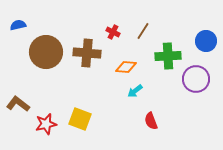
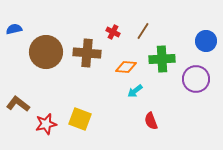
blue semicircle: moved 4 px left, 4 px down
green cross: moved 6 px left, 3 px down
